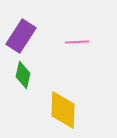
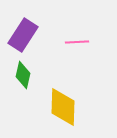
purple rectangle: moved 2 px right, 1 px up
yellow diamond: moved 3 px up
